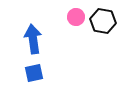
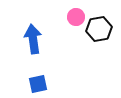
black hexagon: moved 4 px left, 8 px down; rotated 20 degrees counterclockwise
blue square: moved 4 px right, 11 px down
